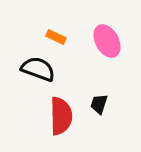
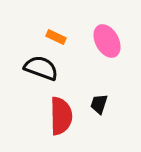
black semicircle: moved 3 px right, 1 px up
